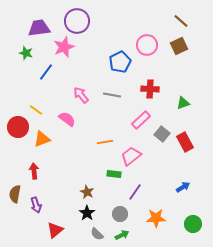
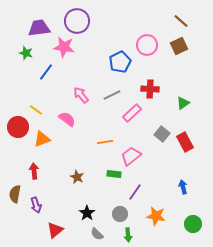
pink star: rotated 30 degrees clockwise
gray line: rotated 36 degrees counterclockwise
green triangle: rotated 16 degrees counterclockwise
pink rectangle: moved 9 px left, 7 px up
blue arrow: rotated 72 degrees counterclockwise
brown star: moved 10 px left, 15 px up
orange star: moved 2 px up; rotated 12 degrees clockwise
green arrow: moved 6 px right; rotated 112 degrees clockwise
